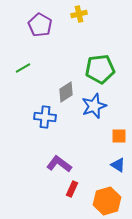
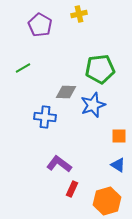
gray diamond: rotated 35 degrees clockwise
blue star: moved 1 px left, 1 px up
